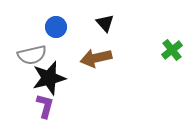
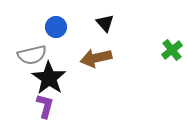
black star: rotated 24 degrees counterclockwise
